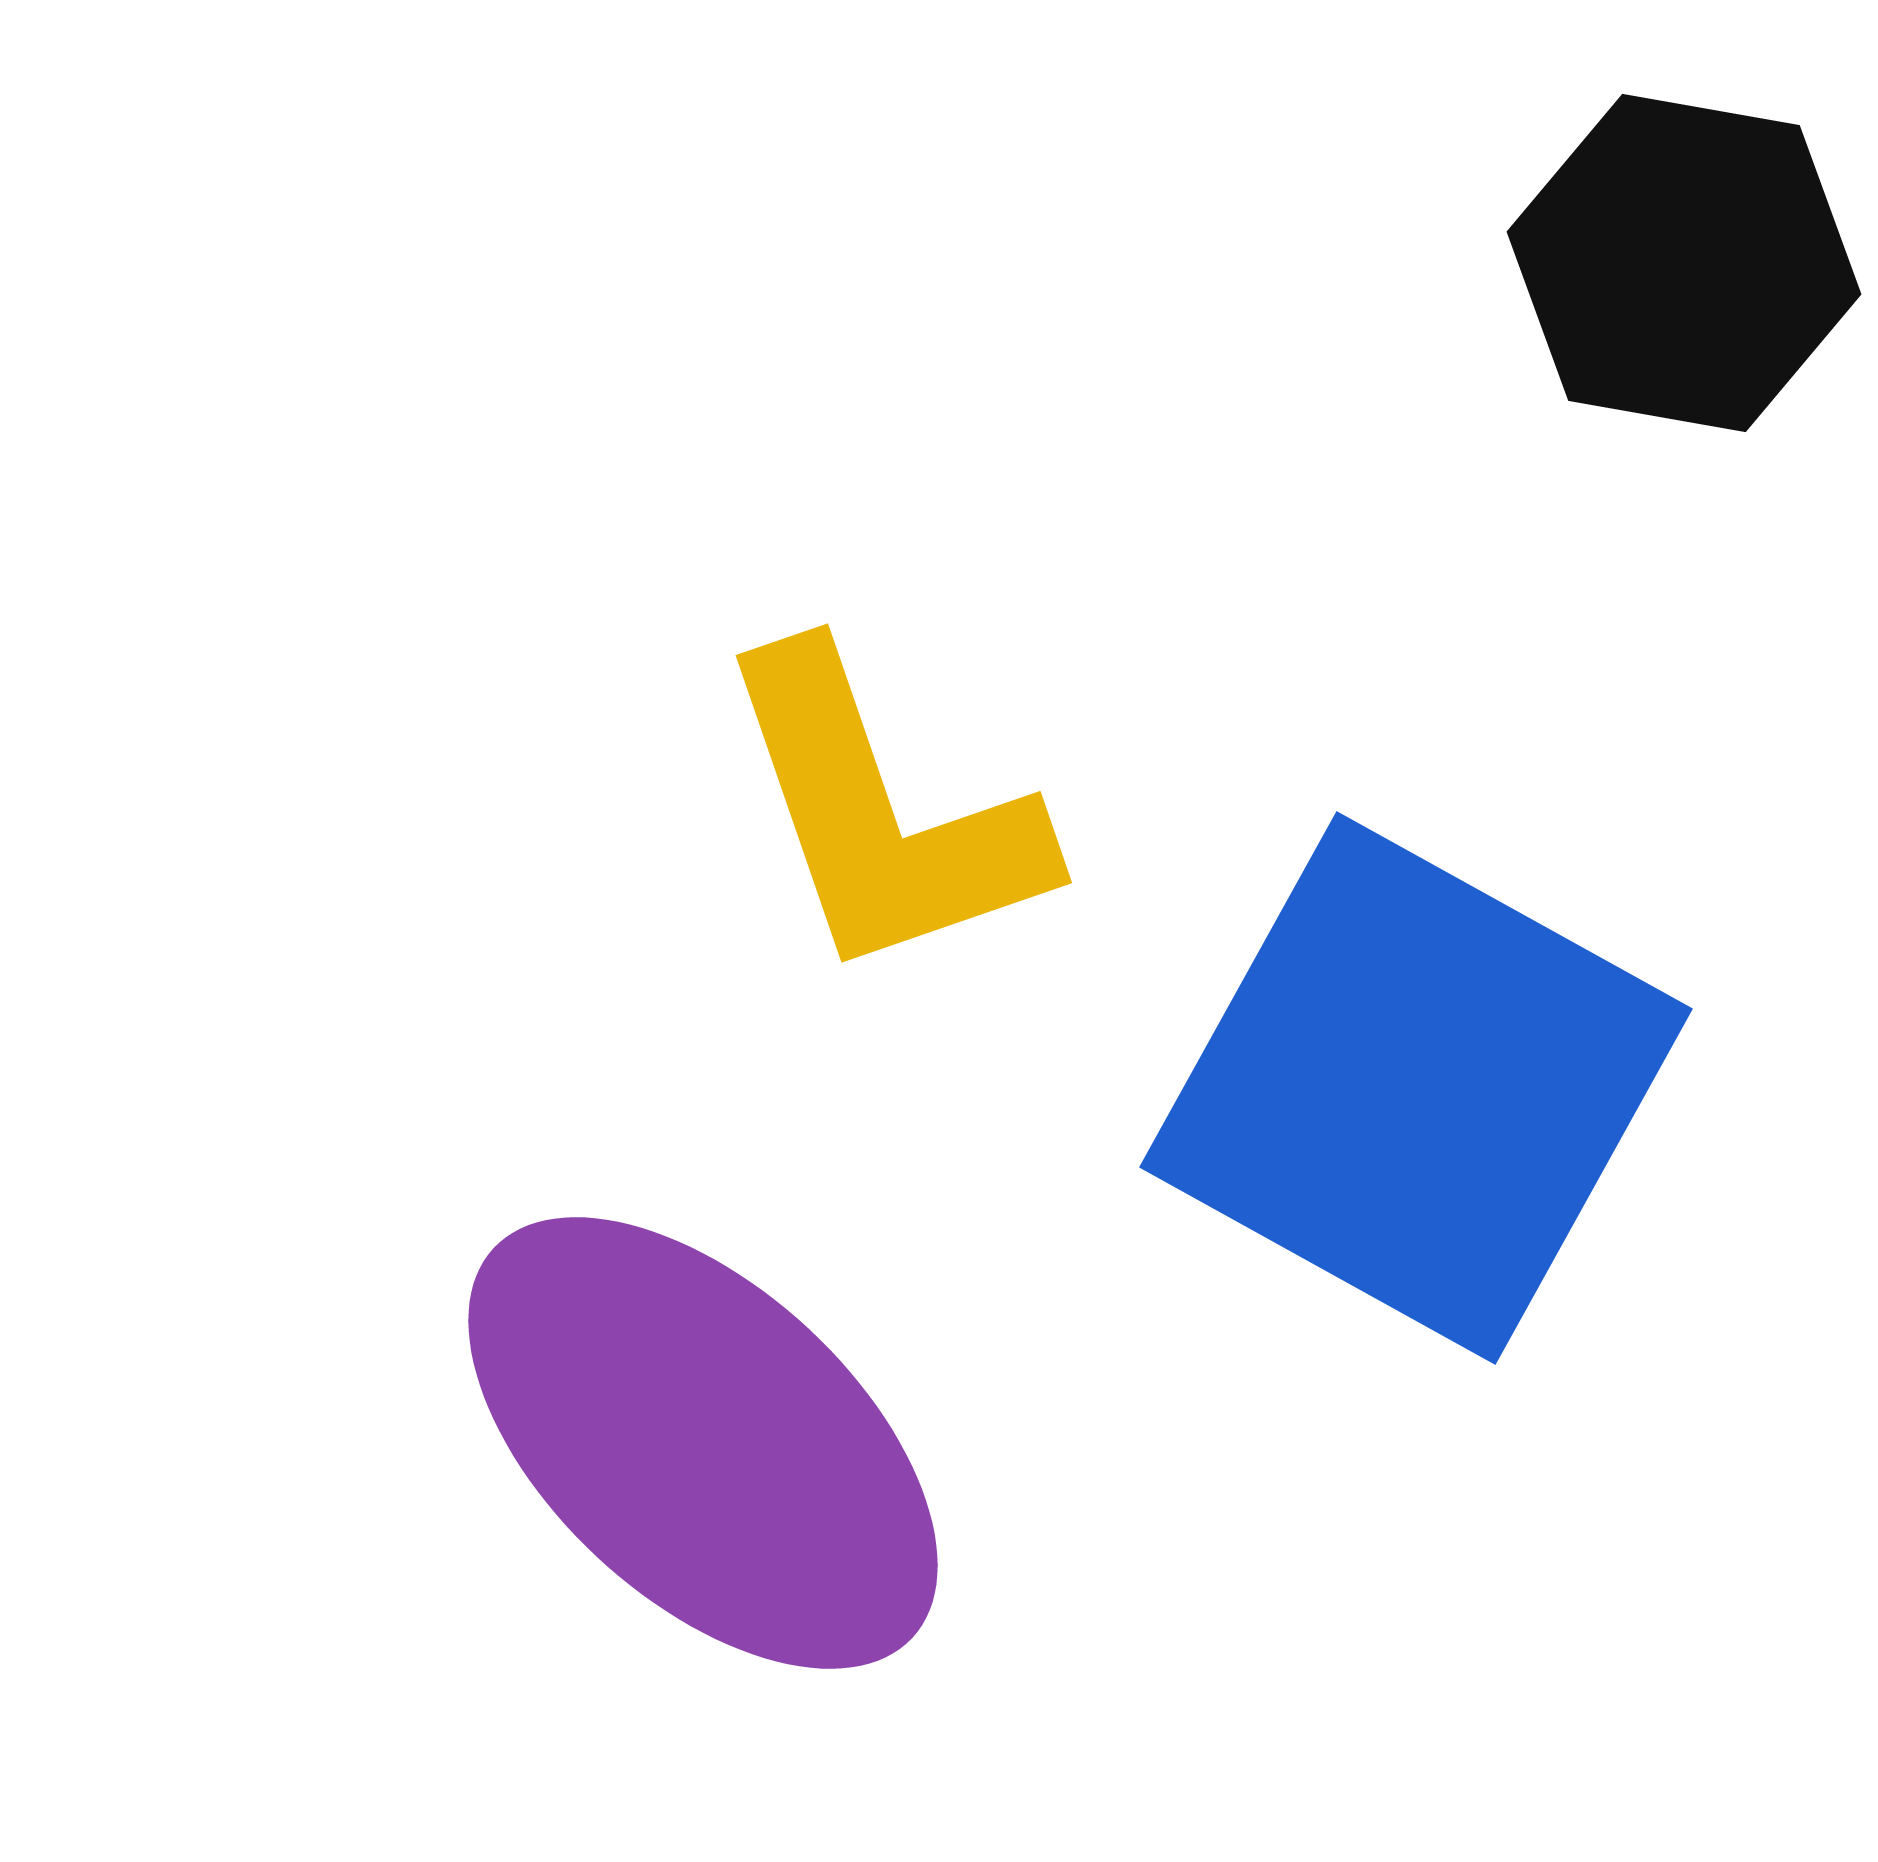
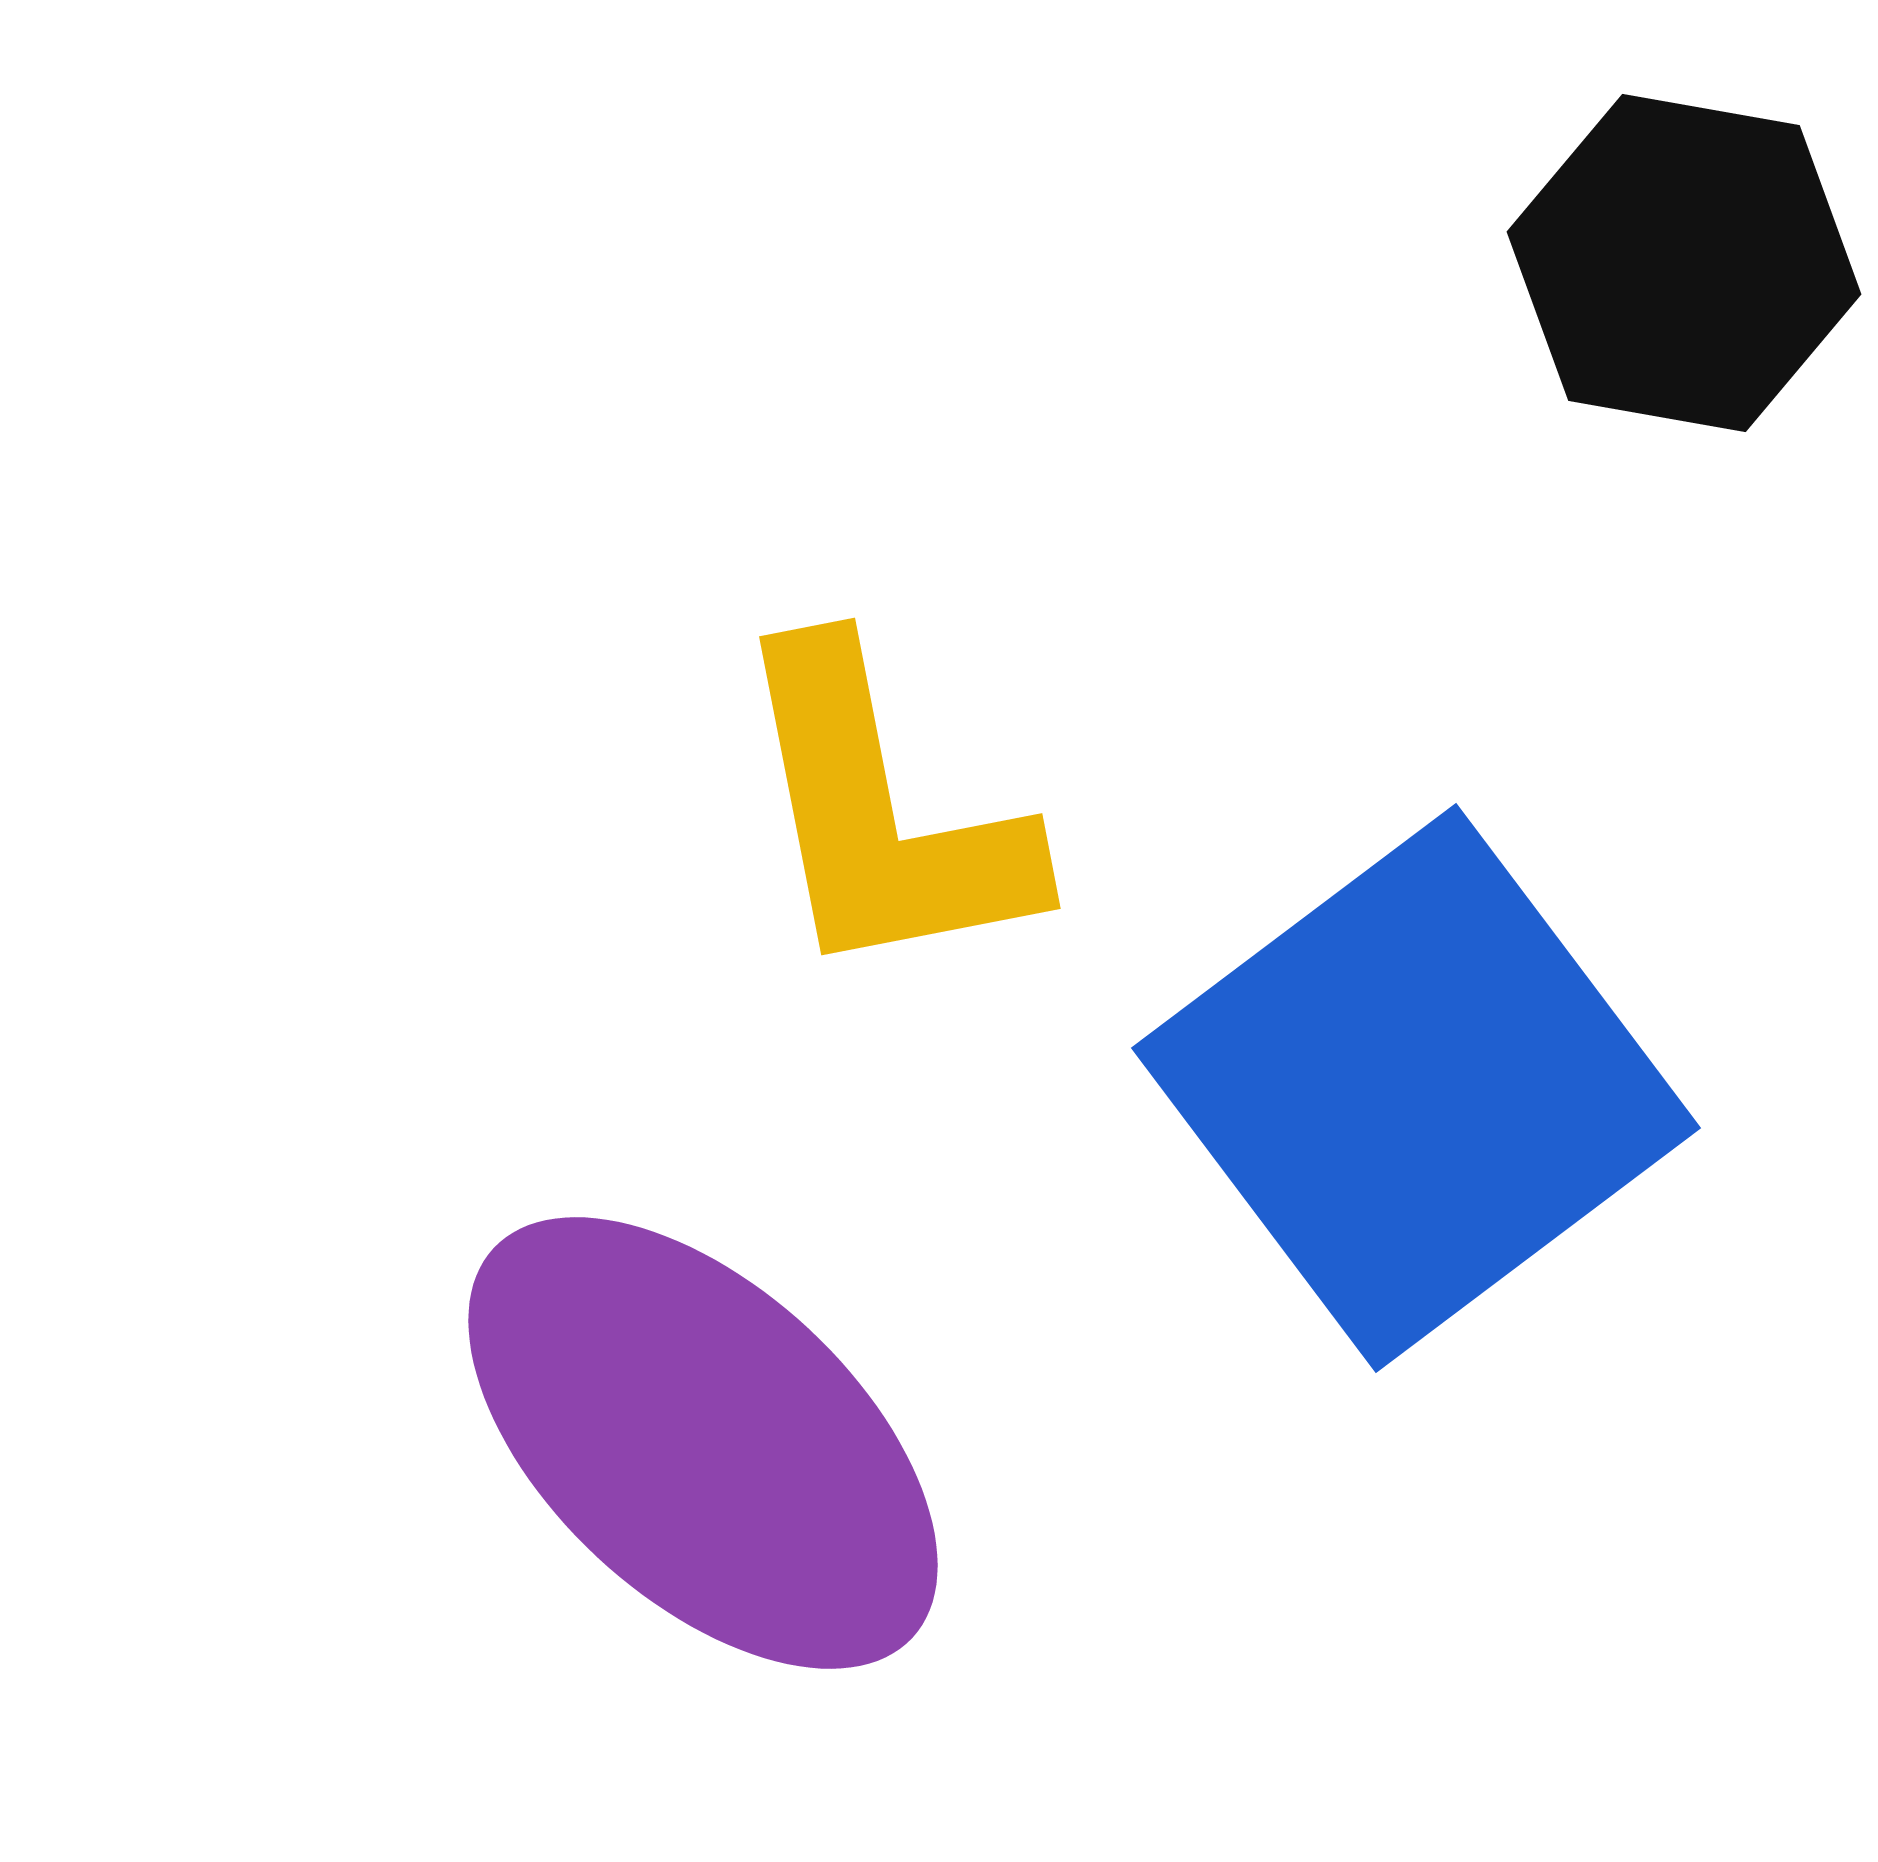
yellow L-shape: rotated 8 degrees clockwise
blue square: rotated 24 degrees clockwise
